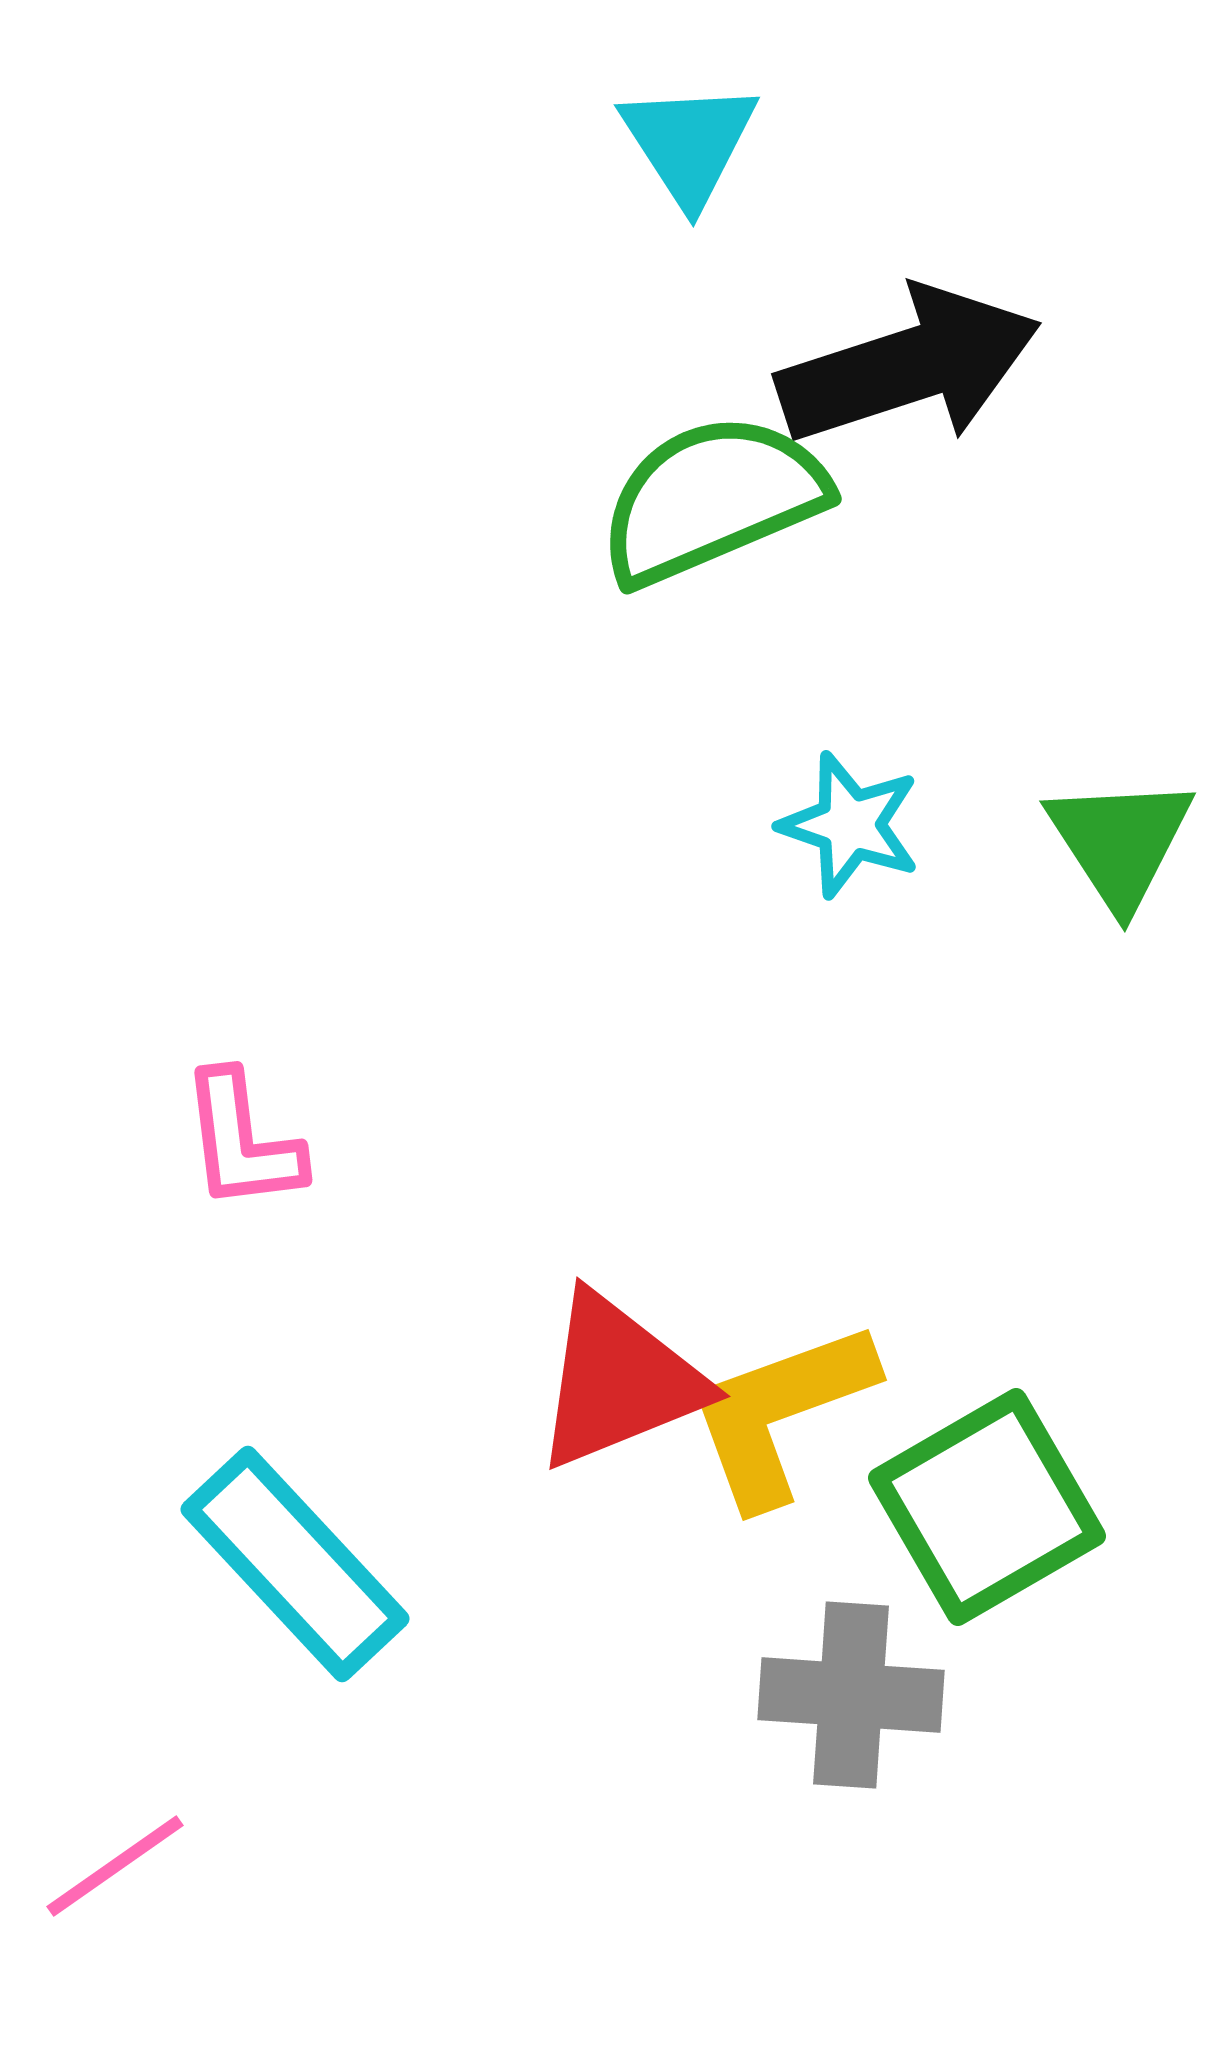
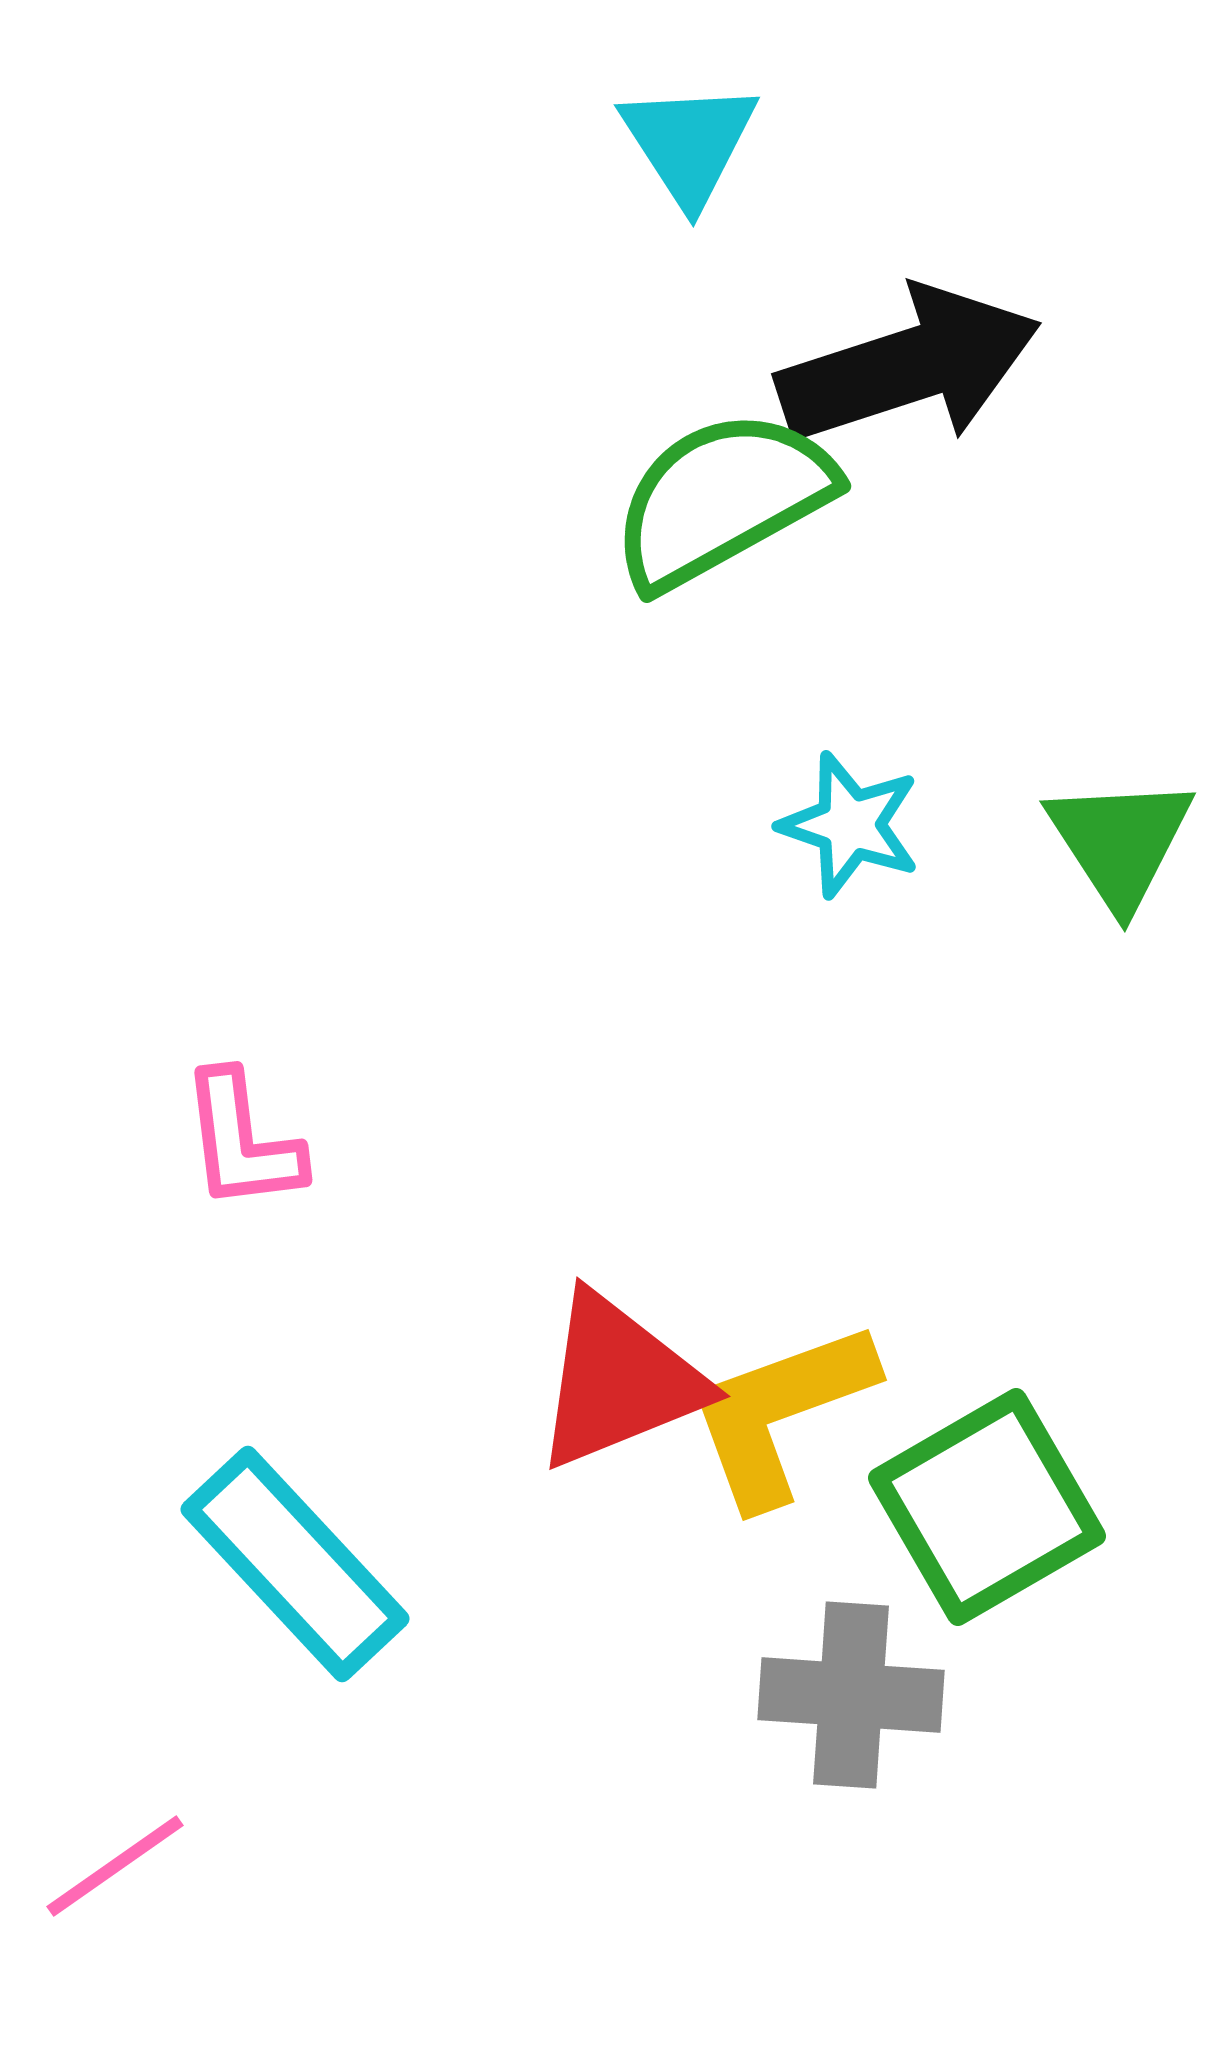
green semicircle: moved 10 px right; rotated 6 degrees counterclockwise
